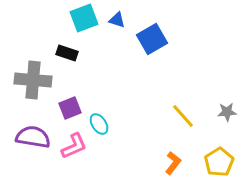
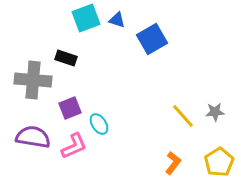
cyan square: moved 2 px right
black rectangle: moved 1 px left, 5 px down
gray star: moved 12 px left
